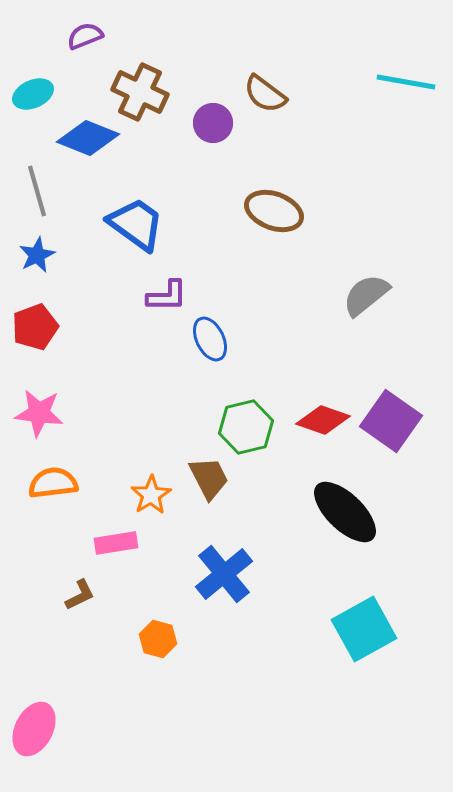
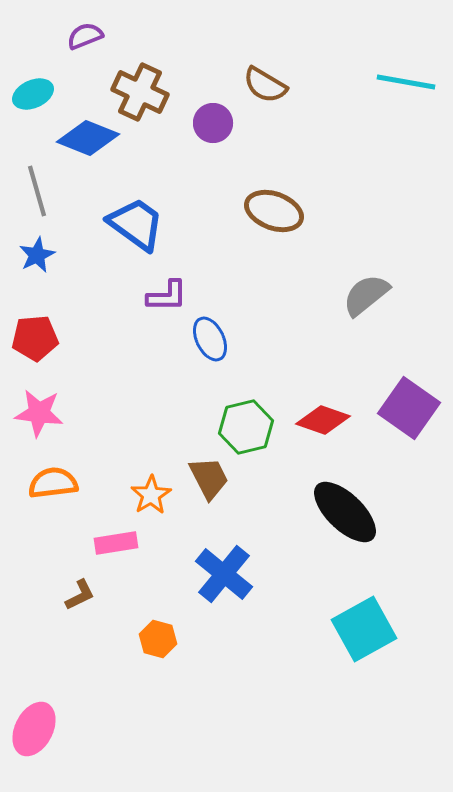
brown semicircle: moved 9 px up; rotated 6 degrees counterclockwise
red pentagon: moved 11 px down; rotated 15 degrees clockwise
purple square: moved 18 px right, 13 px up
blue cross: rotated 12 degrees counterclockwise
